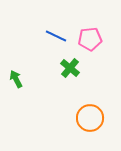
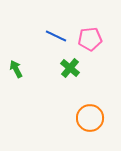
green arrow: moved 10 px up
